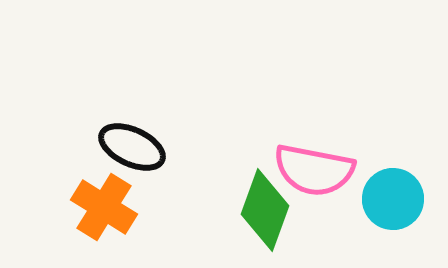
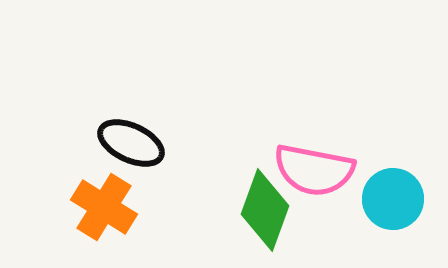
black ellipse: moved 1 px left, 4 px up
